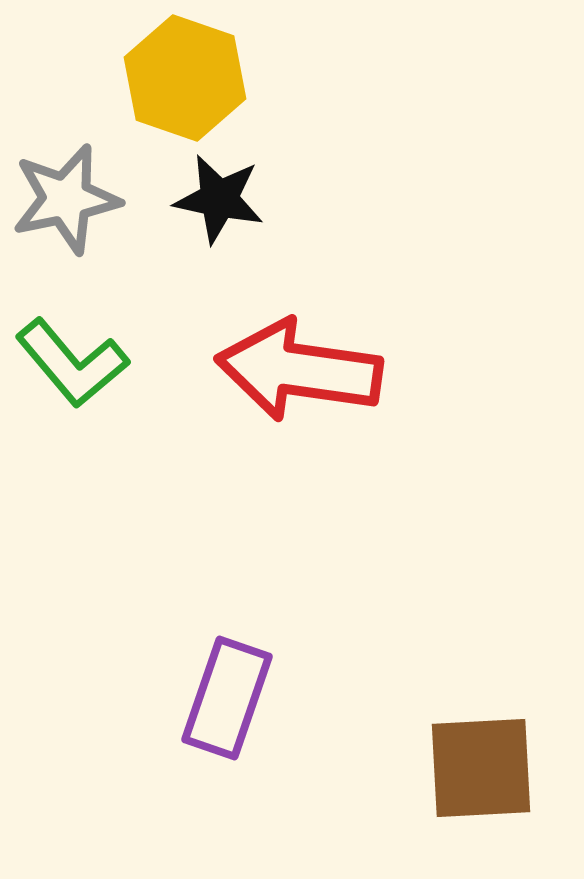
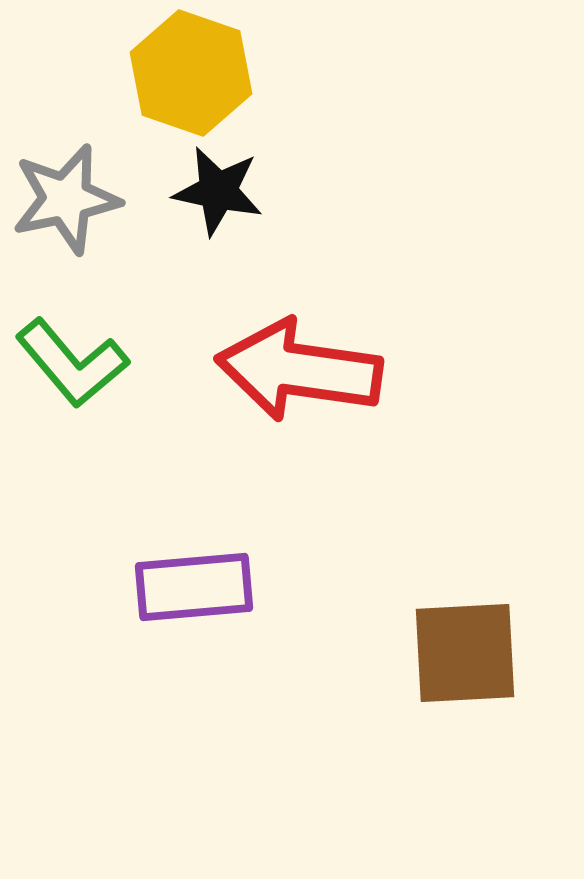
yellow hexagon: moved 6 px right, 5 px up
black star: moved 1 px left, 8 px up
purple rectangle: moved 33 px left, 111 px up; rotated 66 degrees clockwise
brown square: moved 16 px left, 115 px up
